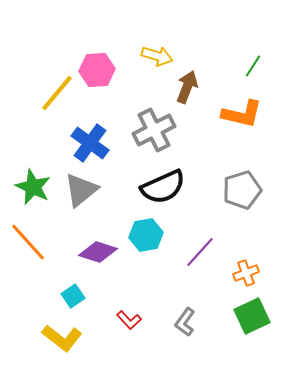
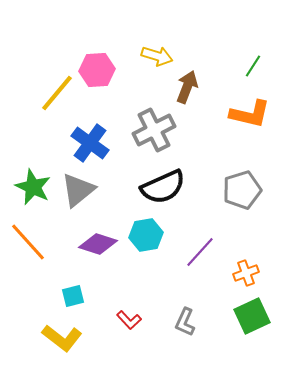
orange L-shape: moved 8 px right
gray triangle: moved 3 px left
purple diamond: moved 8 px up
cyan square: rotated 20 degrees clockwise
gray L-shape: rotated 12 degrees counterclockwise
